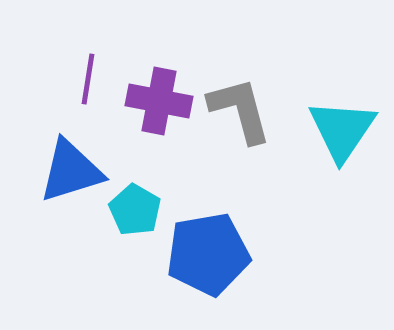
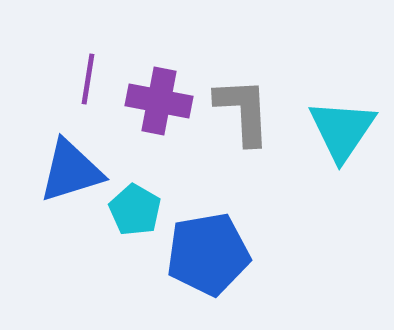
gray L-shape: moved 3 px right, 1 px down; rotated 12 degrees clockwise
